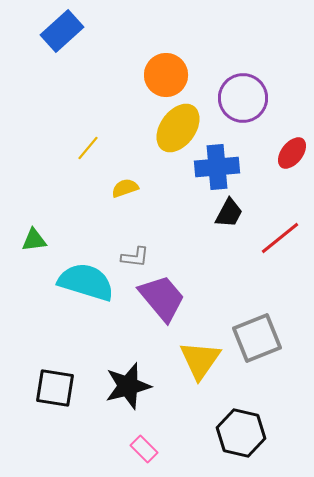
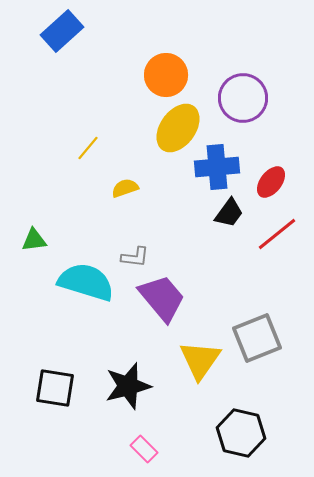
red ellipse: moved 21 px left, 29 px down
black trapezoid: rotated 8 degrees clockwise
red line: moved 3 px left, 4 px up
